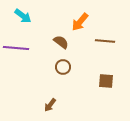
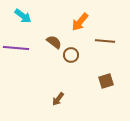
brown semicircle: moved 7 px left
brown circle: moved 8 px right, 12 px up
brown square: rotated 21 degrees counterclockwise
brown arrow: moved 8 px right, 6 px up
